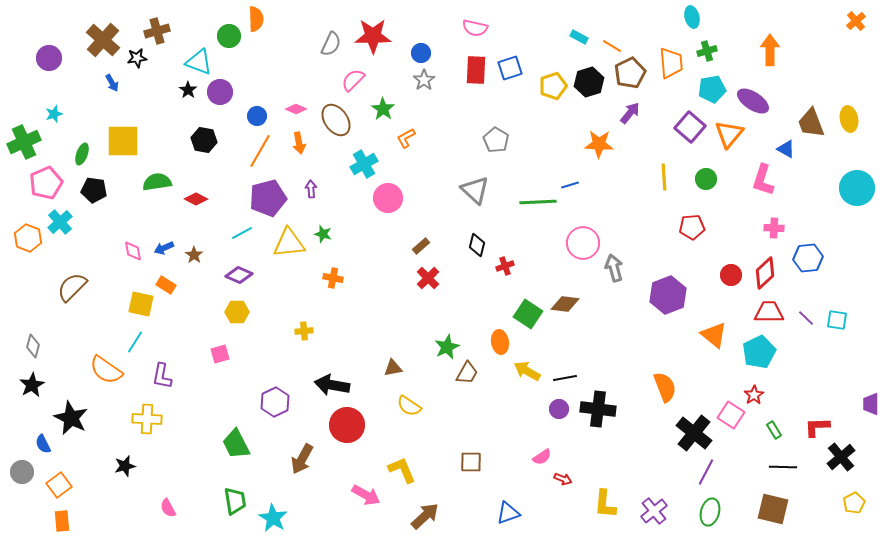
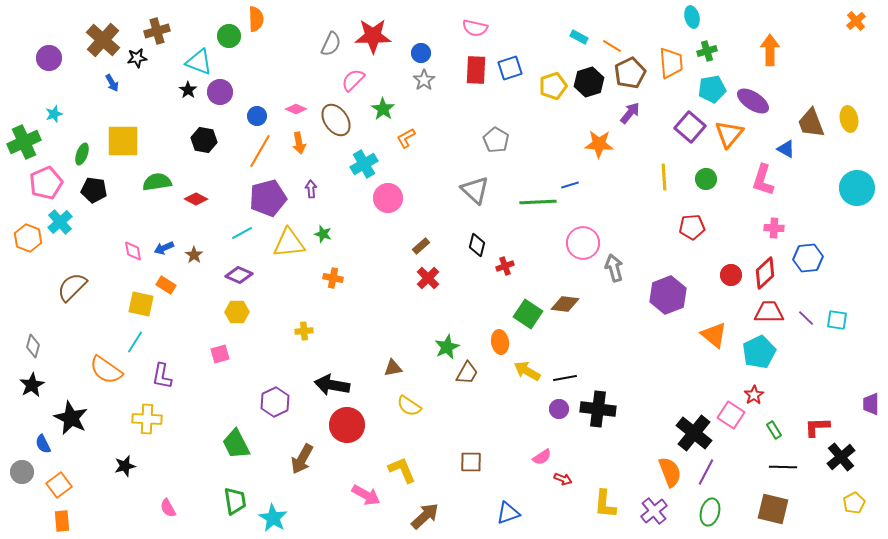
orange semicircle at (665, 387): moved 5 px right, 85 px down
